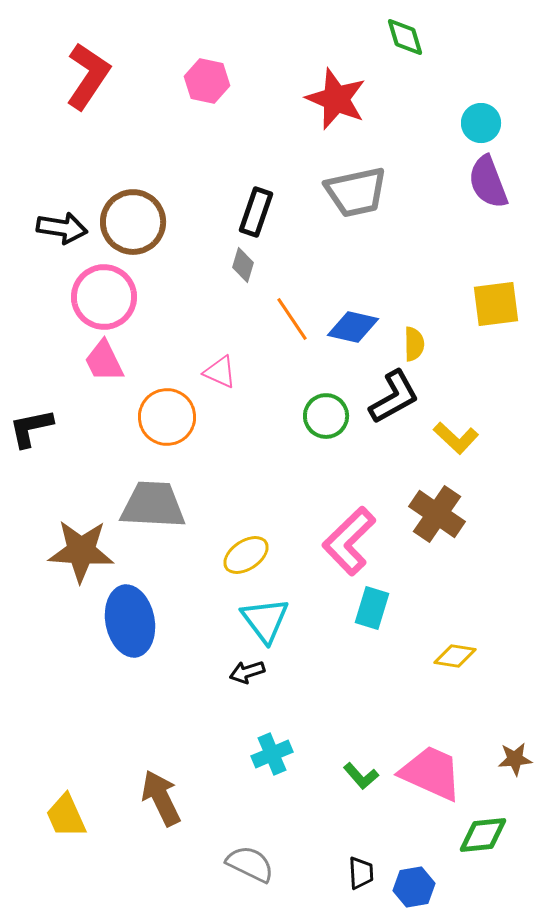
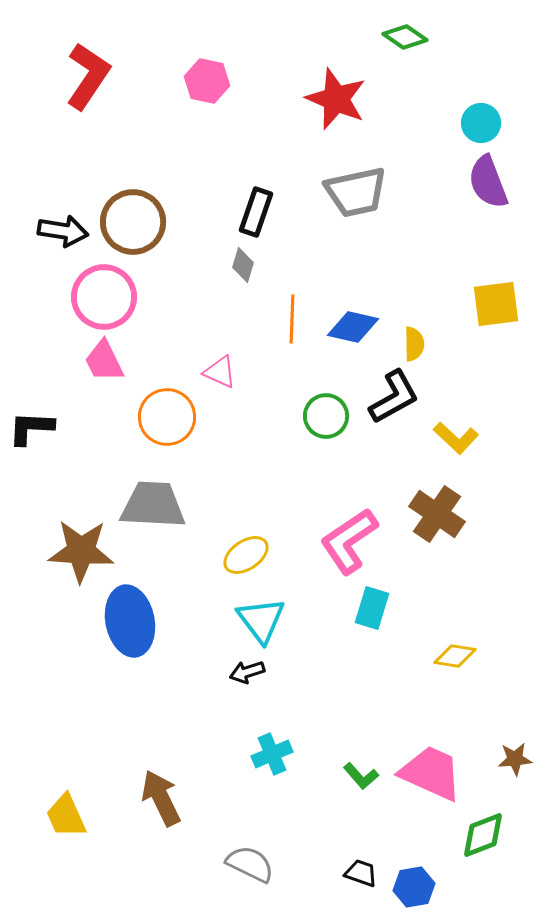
green diamond at (405, 37): rotated 39 degrees counterclockwise
black arrow at (62, 228): moved 1 px right, 3 px down
orange line at (292, 319): rotated 36 degrees clockwise
black L-shape at (31, 428): rotated 15 degrees clockwise
pink L-shape at (349, 541): rotated 10 degrees clockwise
cyan triangle at (265, 620): moved 4 px left
green diamond at (483, 835): rotated 15 degrees counterclockwise
black trapezoid at (361, 873): rotated 68 degrees counterclockwise
